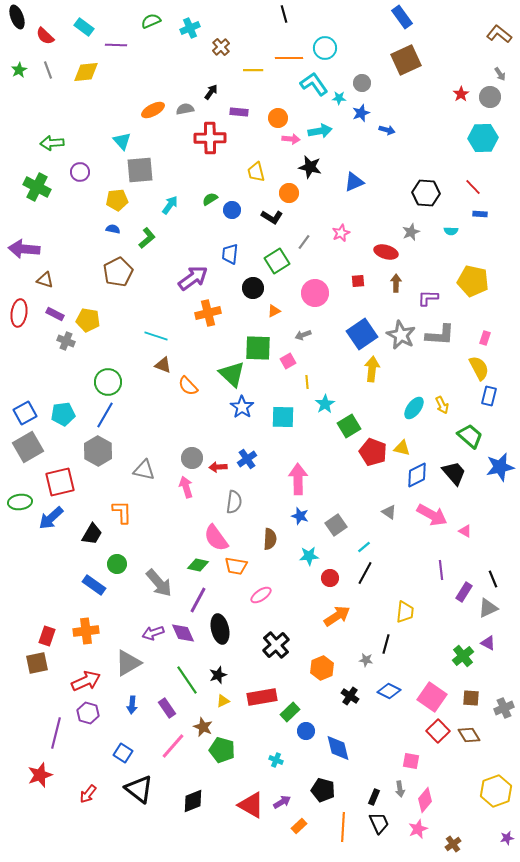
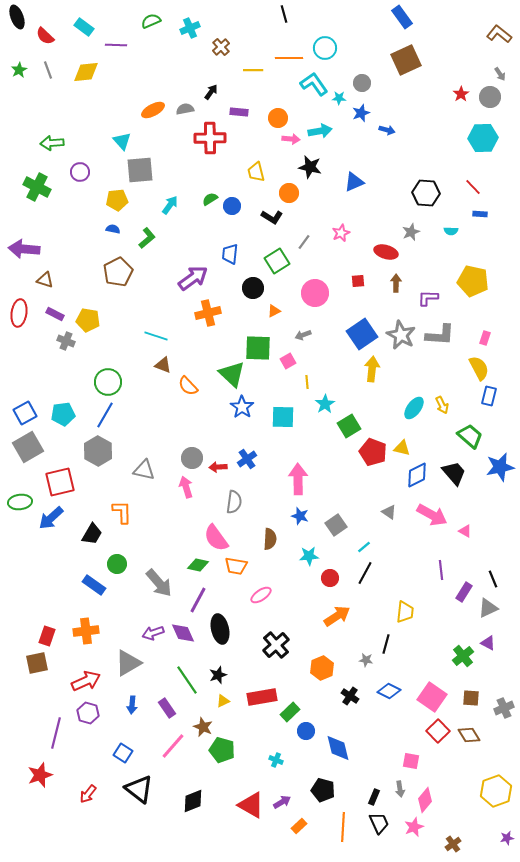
blue circle at (232, 210): moved 4 px up
pink star at (418, 829): moved 4 px left, 2 px up
